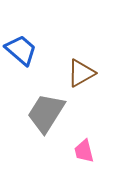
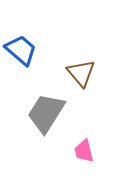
brown triangle: rotated 40 degrees counterclockwise
